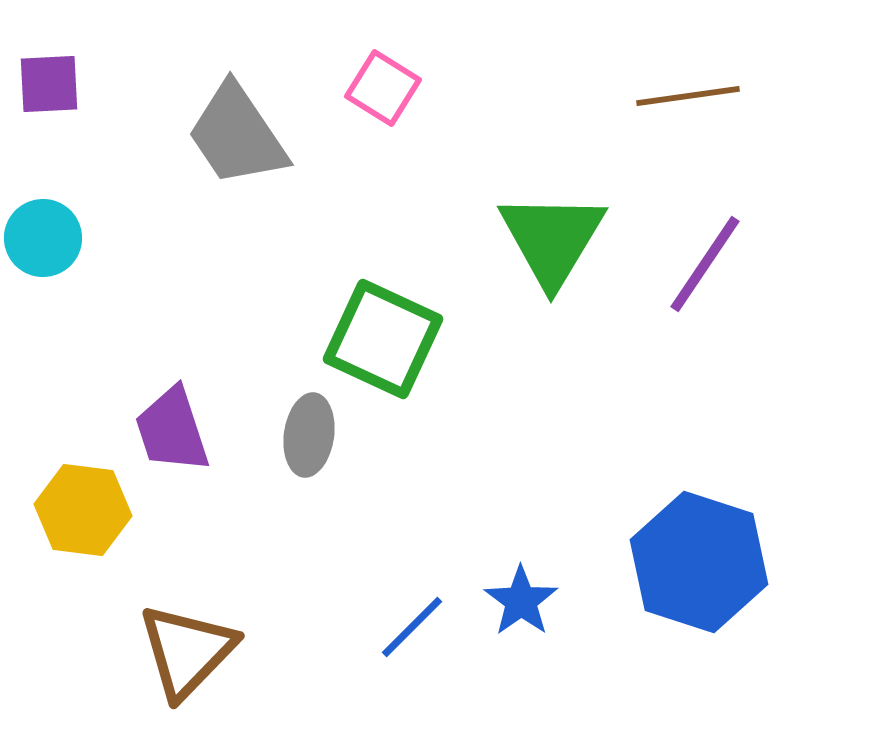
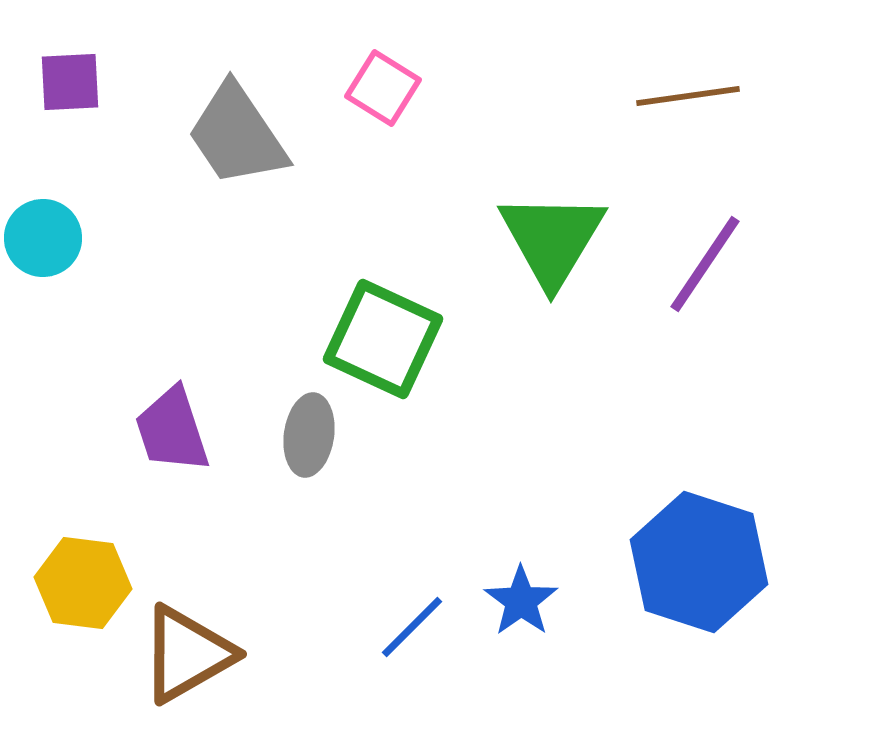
purple square: moved 21 px right, 2 px up
yellow hexagon: moved 73 px down
brown triangle: moved 3 px down; rotated 16 degrees clockwise
